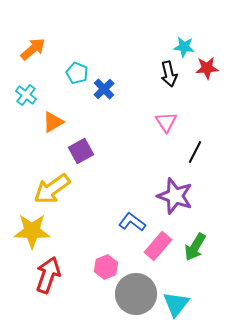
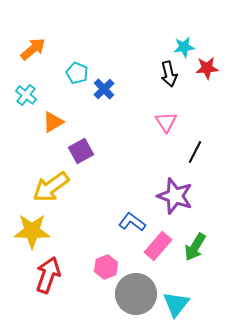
cyan star: rotated 15 degrees counterclockwise
yellow arrow: moved 1 px left, 2 px up
